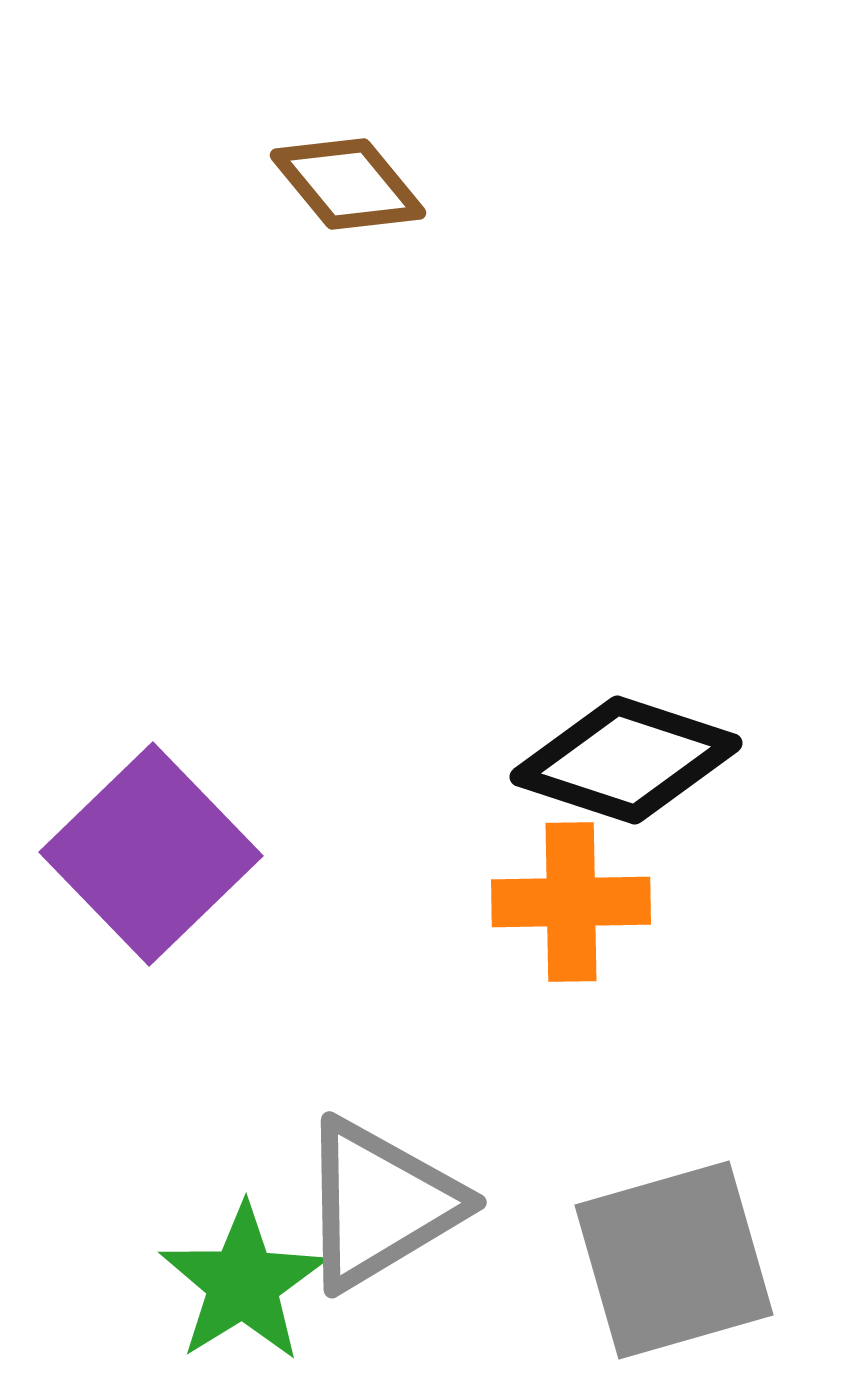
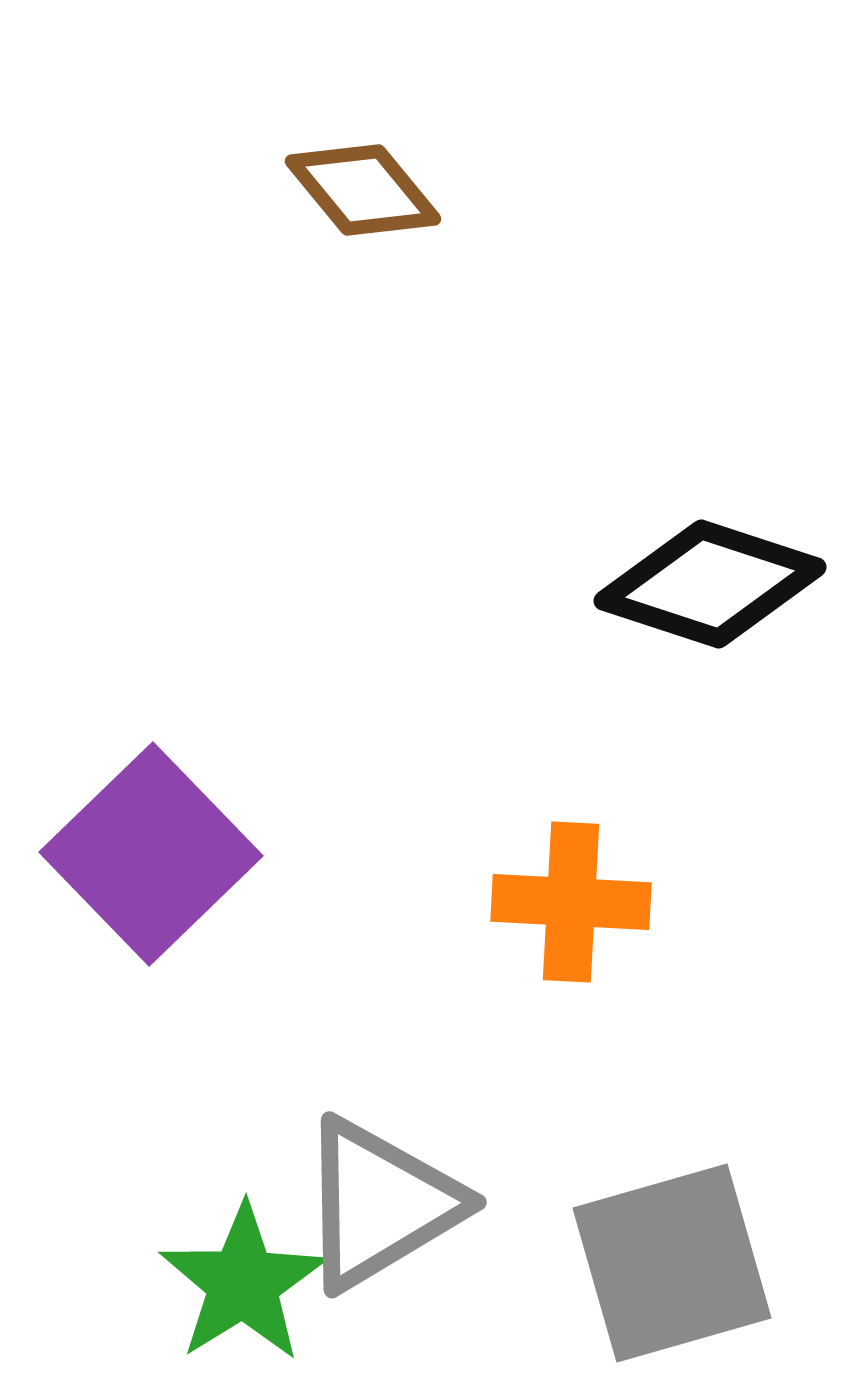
brown diamond: moved 15 px right, 6 px down
black diamond: moved 84 px right, 176 px up
orange cross: rotated 4 degrees clockwise
gray square: moved 2 px left, 3 px down
